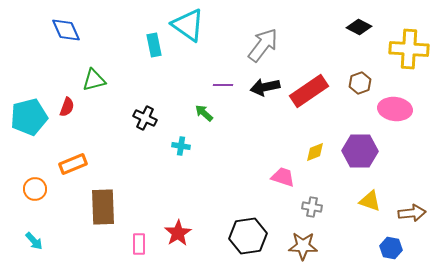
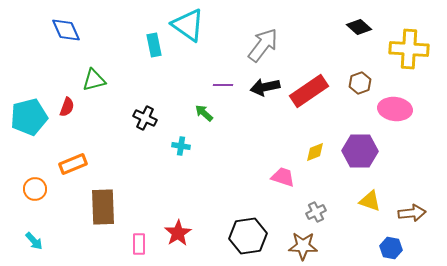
black diamond: rotated 15 degrees clockwise
gray cross: moved 4 px right, 5 px down; rotated 36 degrees counterclockwise
